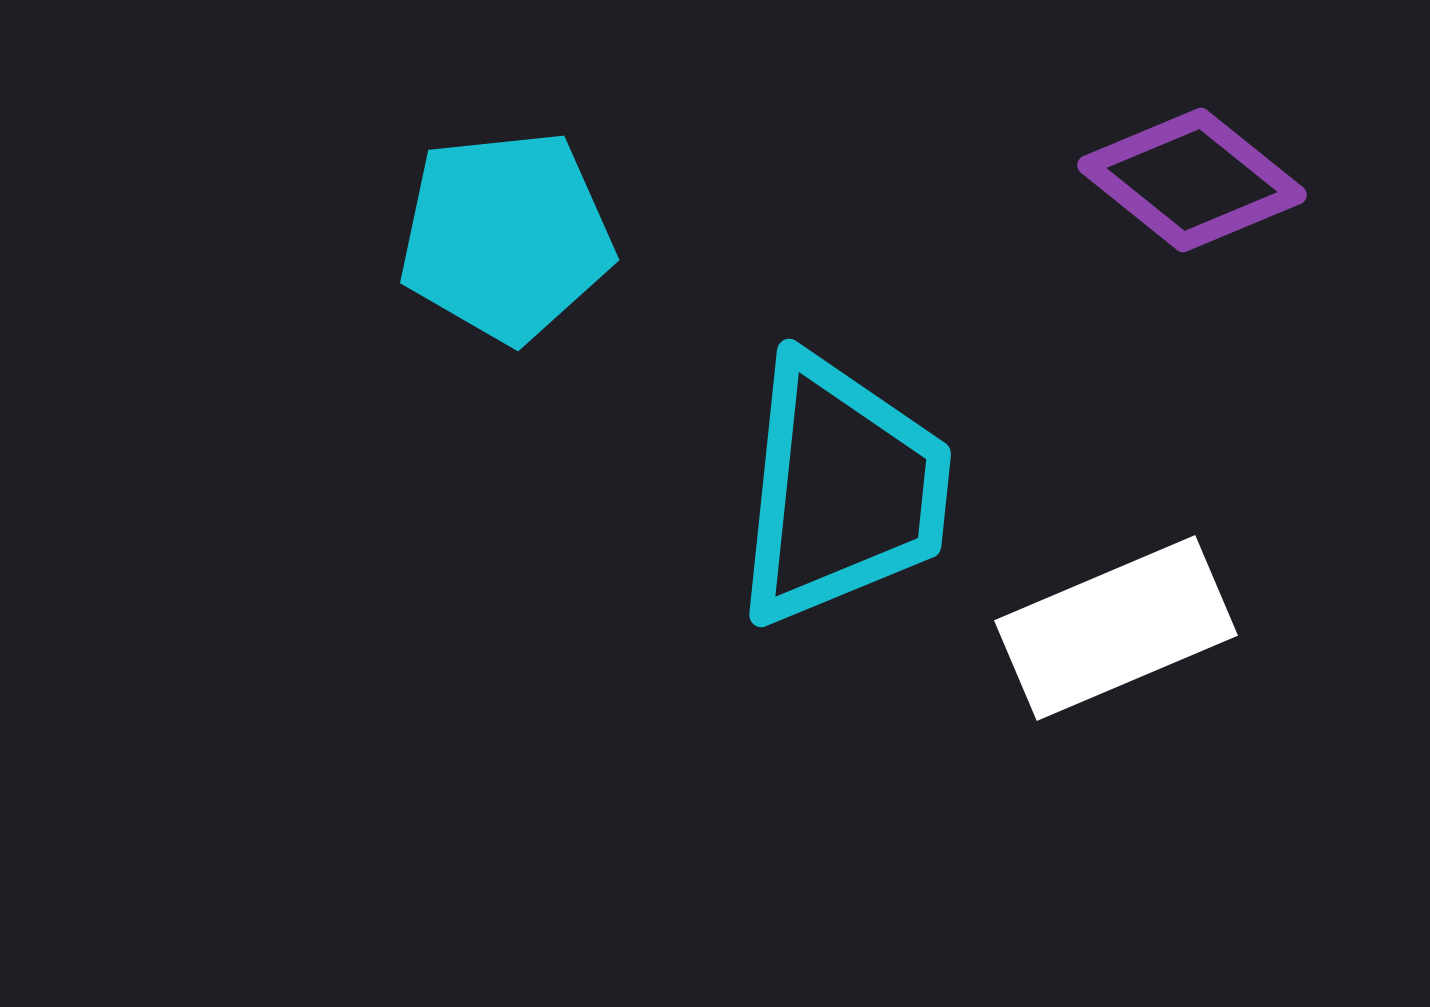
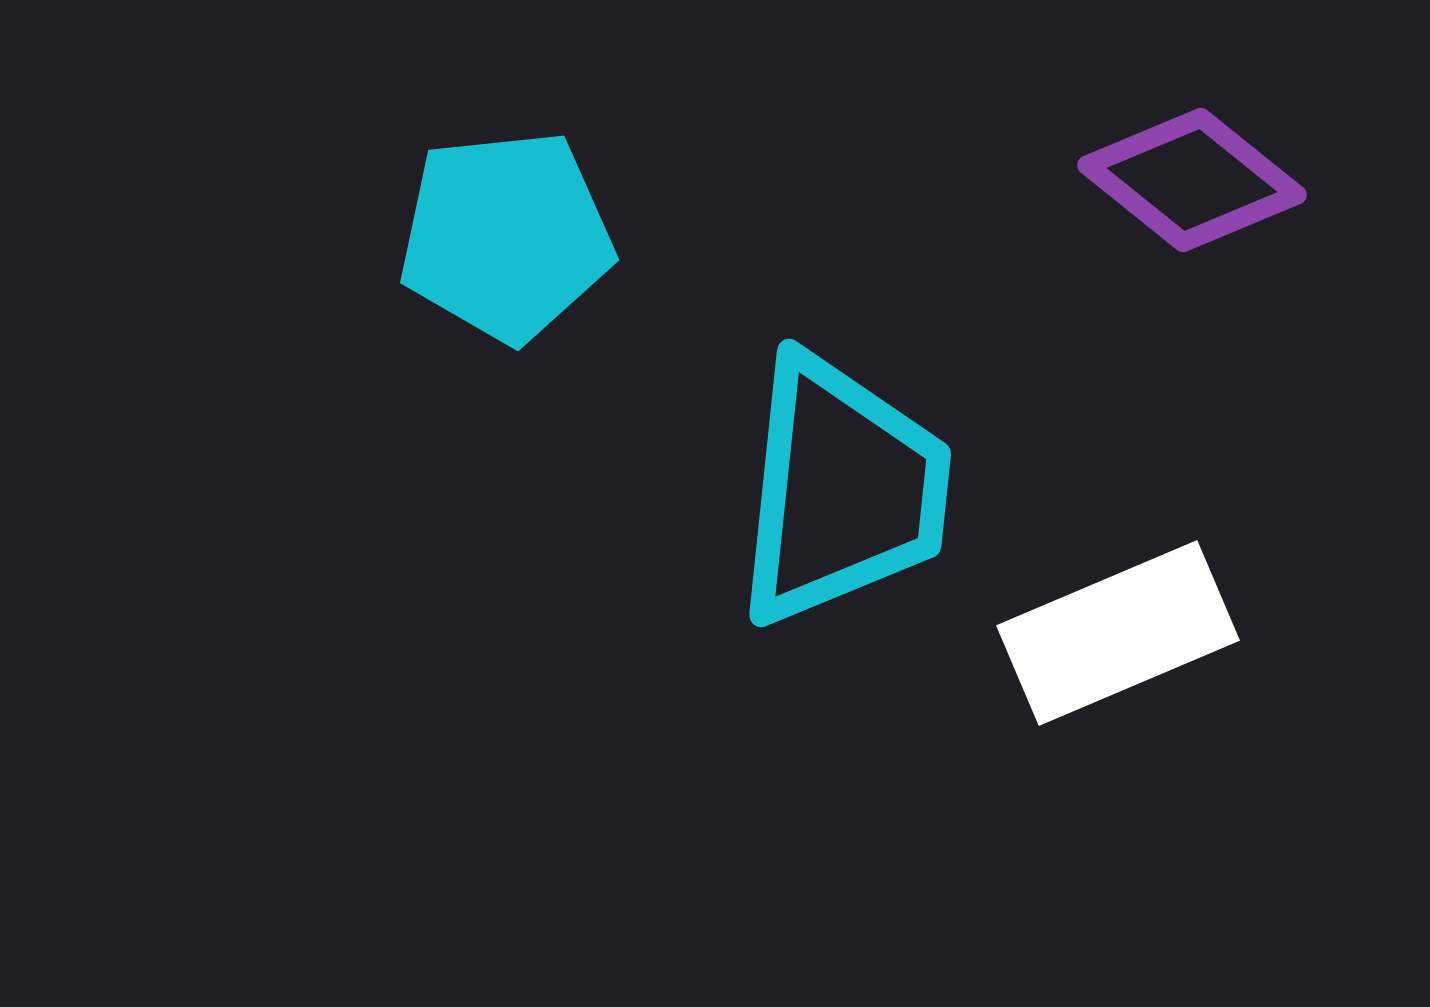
white rectangle: moved 2 px right, 5 px down
